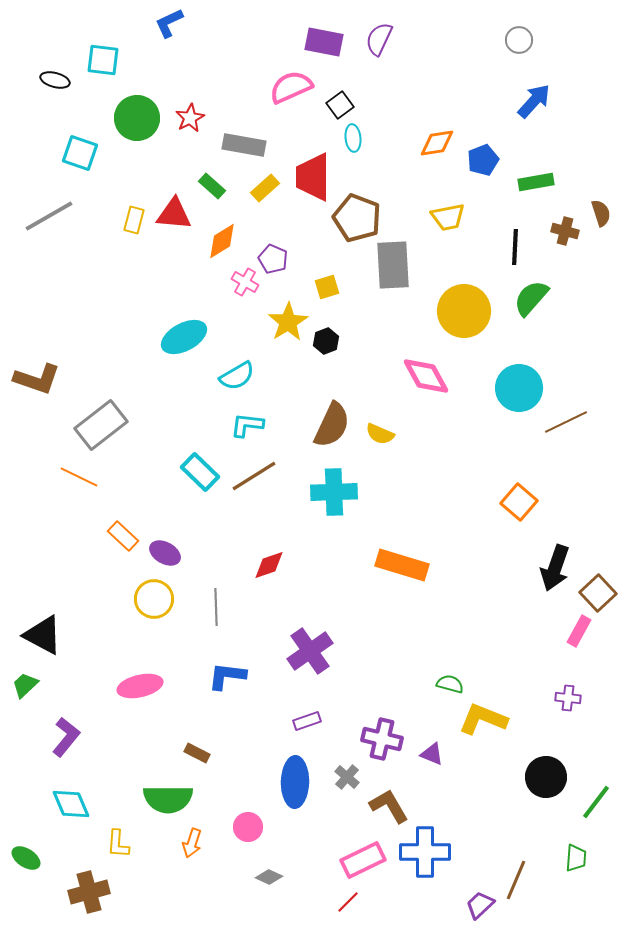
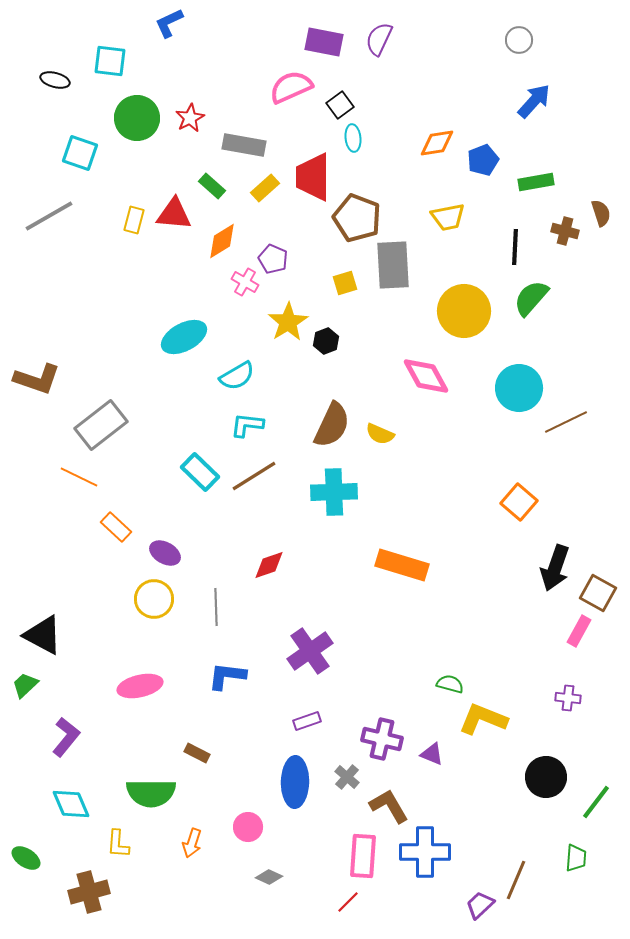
cyan square at (103, 60): moved 7 px right, 1 px down
yellow square at (327, 287): moved 18 px right, 4 px up
orange rectangle at (123, 536): moved 7 px left, 9 px up
brown square at (598, 593): rotated 18 degrees counterclockwise
green semicircle at (168, 799): moved 17 px left, 6 px up
pink rectangle at (363, 860): moved 4 px up; rotated 60 degrees counterclockwise
